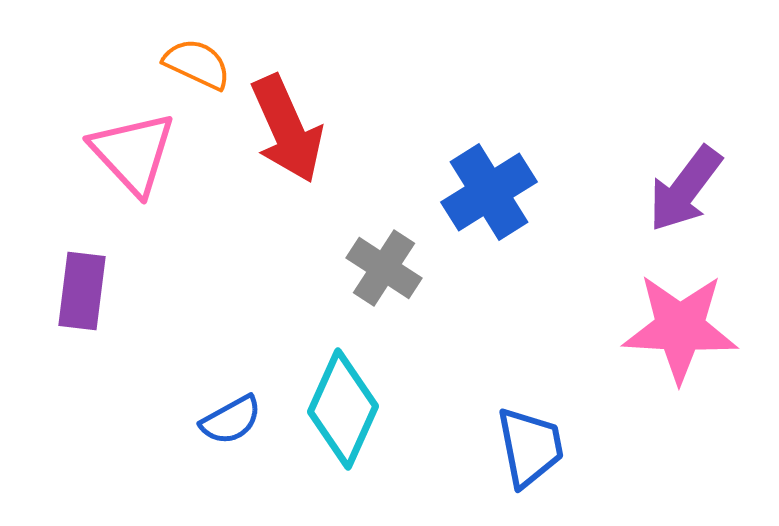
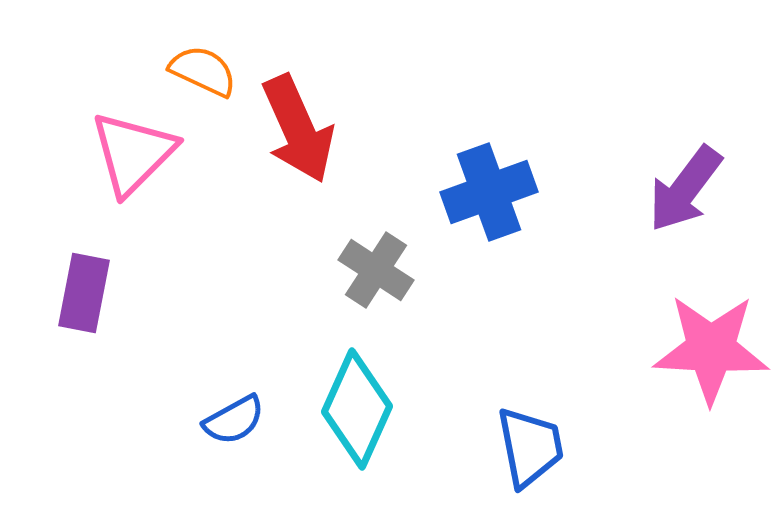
orange semicircle: moved 6 px right, 7 px down
red arrow: moved 11 px right
pink triangle: rotated 28 degrees clockwise
blue cross: rotated 12 degrees clockwise
gray cross: moved 8 px left, 2 px down
purple rectangle: moved 2 px right, 2 px down; rotated 4 degrees clockwise
pink star: moved 31 px right, 21 px down
cyan diamond: moved 14 px right
blue semicircle: moved 3 px right
